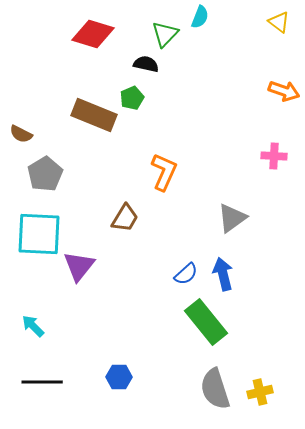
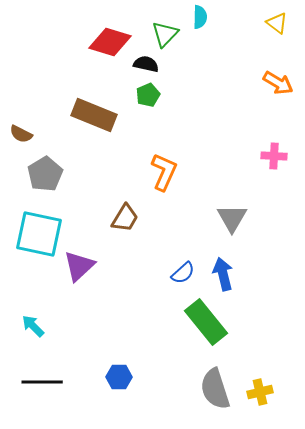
cyan semicircle: rotated 20 degrees counterclockwise
yellow triangle: moved 2 px left, 1 px down
red diamond: moved 17 px right, 8 px down
orange arrow: moved 6 px left, 8 px up; rotated 12 degrees clockwise
green pentagon: moved 16 px right, 3 px up
gray triangle: rotated 24 degrees counterclockwise
cyan square: rotated 9 degrees clockwise
purple triangle: rotated 8 degrees clockwise
blue semicircle: moved 3 px left, 1 px up
